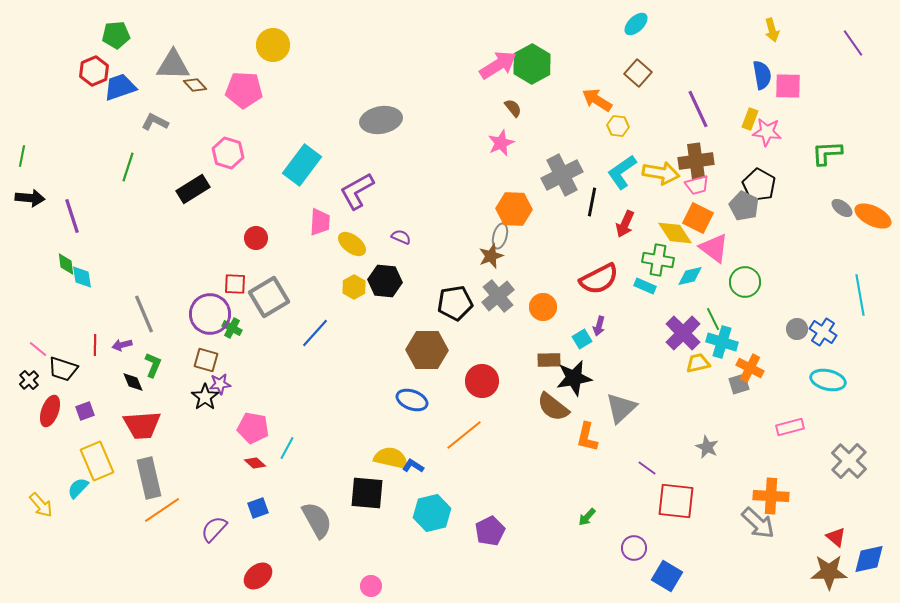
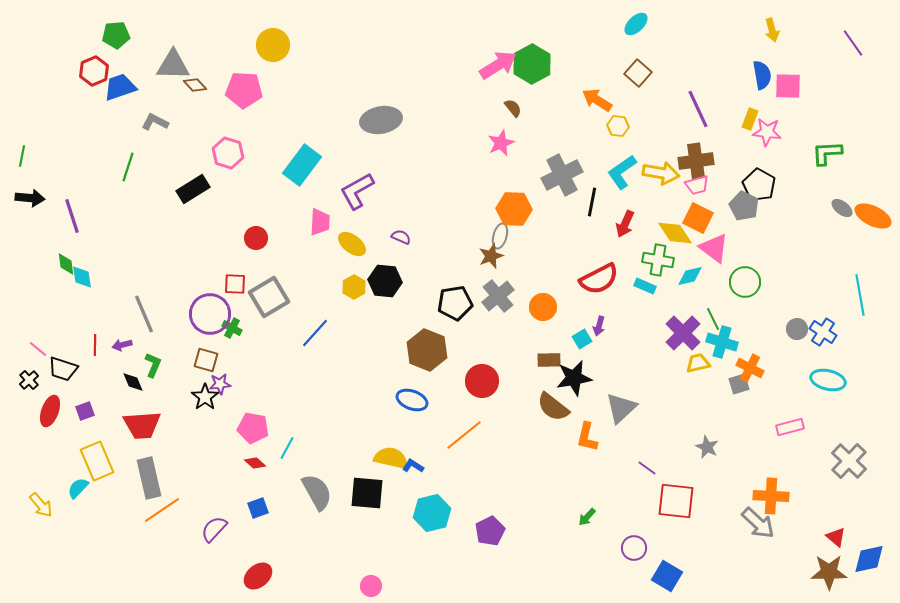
brown hexagon at (427, 350): rotated 21 degrees clockwise
gray semicircle at (317, 520): moved 28 px up
